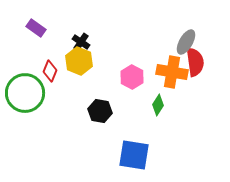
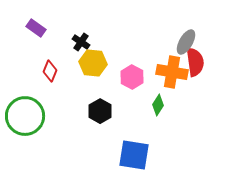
yellow hexagon: moved 14 px right, 2 px down; rotated 16 degrees counterclockwise
green circle: moved 23 px down
black hexagon: rotated 20 degrees clockwise
